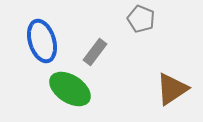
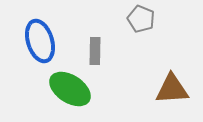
blue ellipse: moved 2 px left
gray rectangle: moved 1 px up; rotated 36 degrees counterclockwise
brown triangle: rotated 30 degrees clockwise
